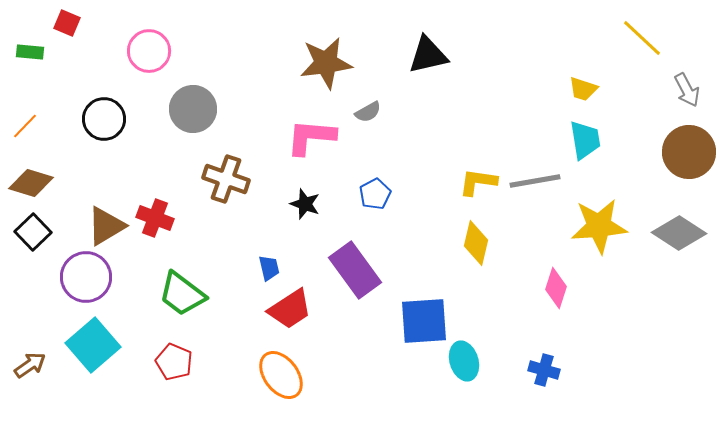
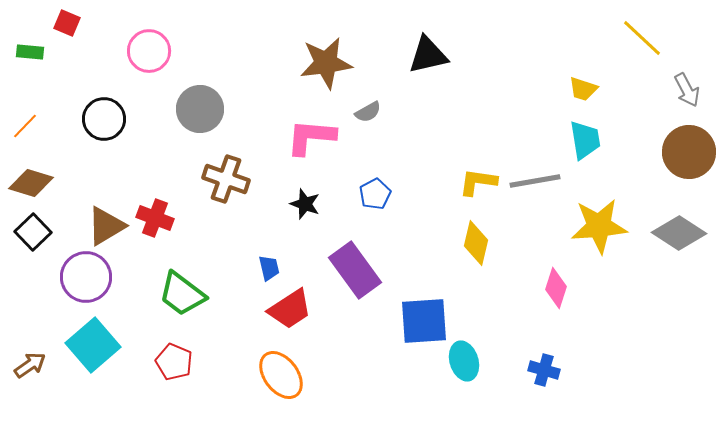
gray circle: moved 7 px right
